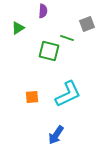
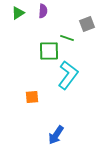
green triangle: moved 15 px up
green square: rotated 15 degrees counterclockwise
cyan L-shape: moved 19 px up; rotated 28 degrees counterclockwise
